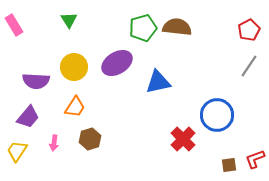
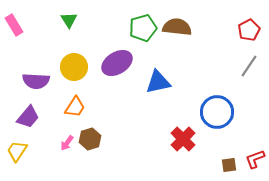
blue circle: moved 3 px up
pink arrow: moved 13 px right; rotated 28 degrees clockwise
